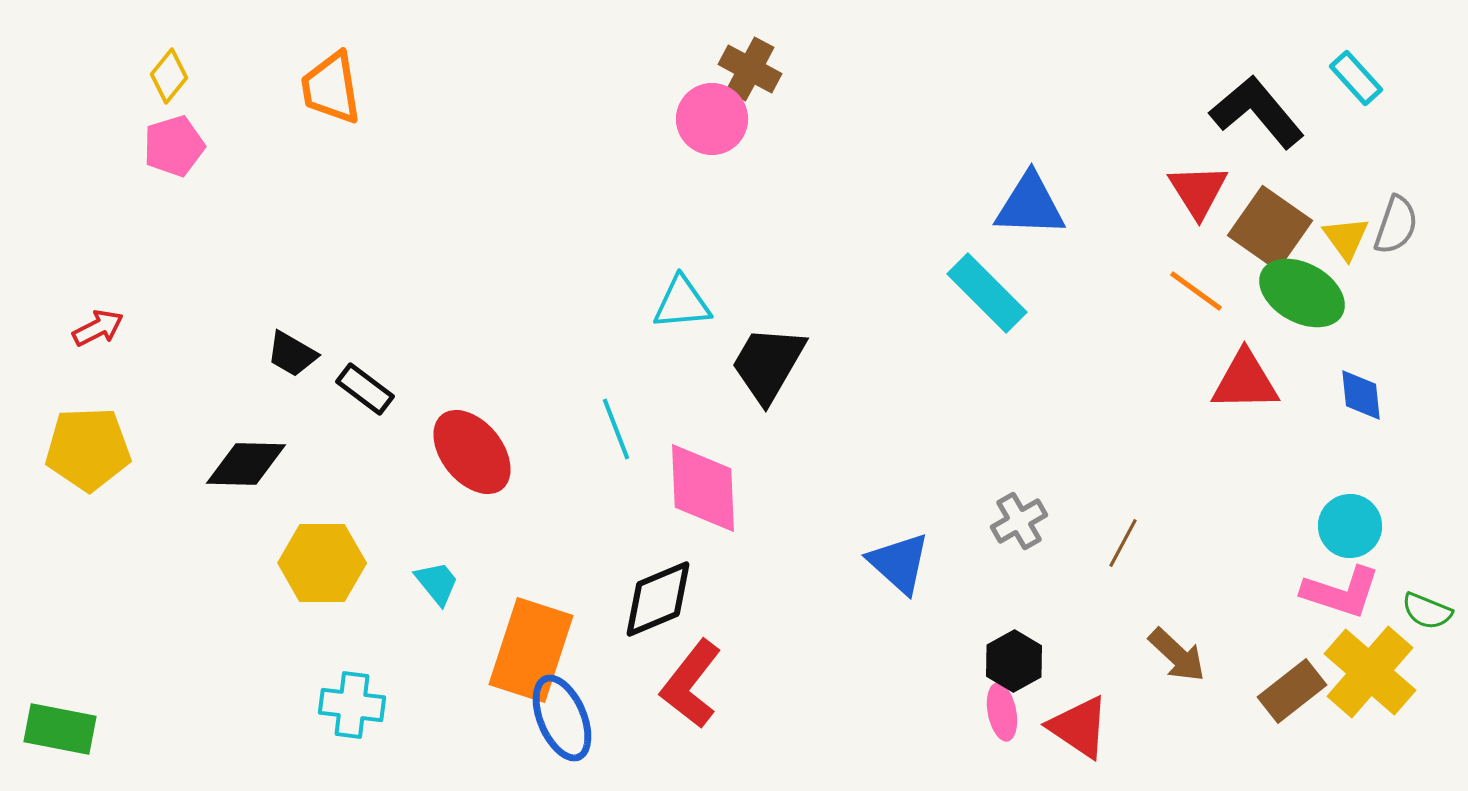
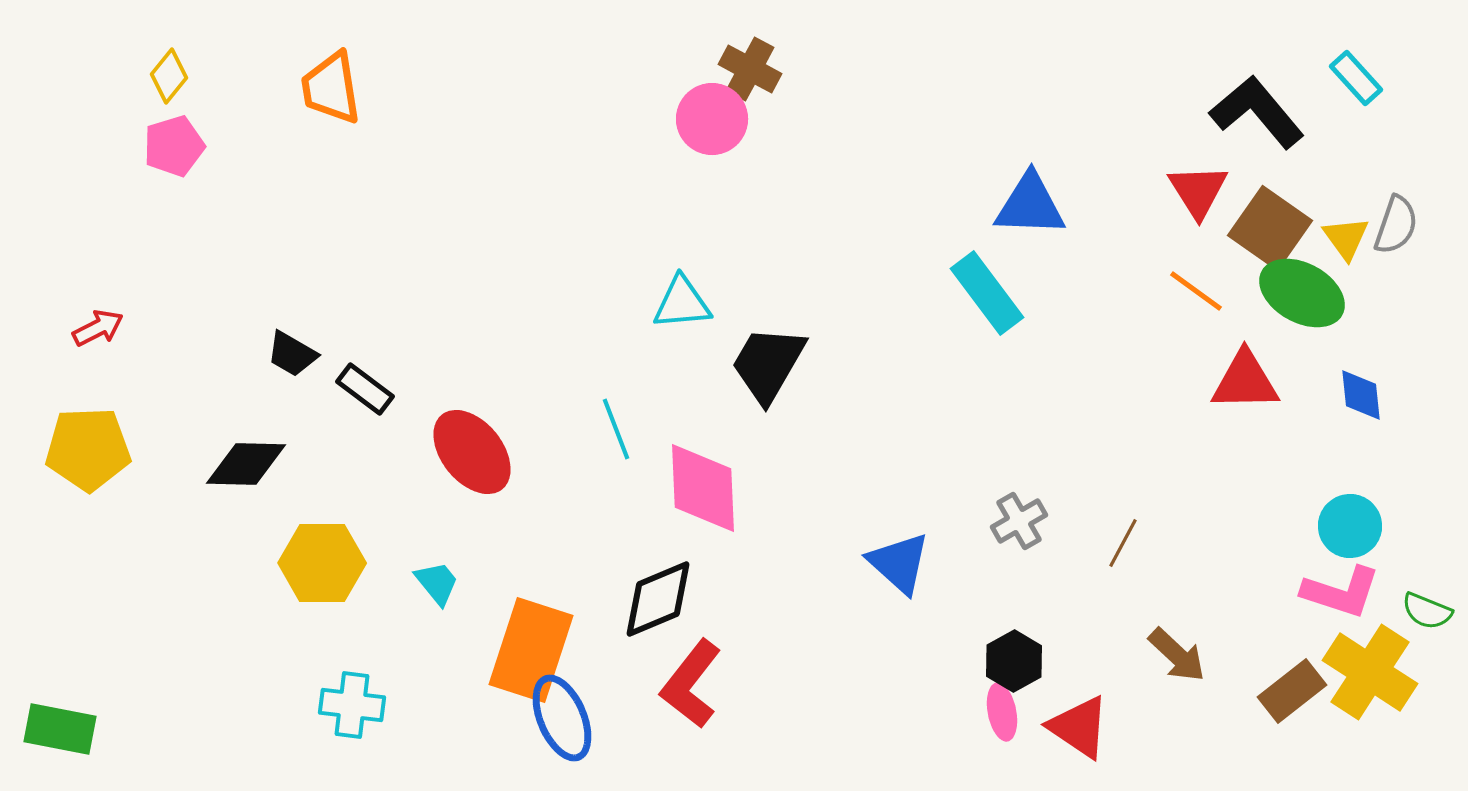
cyan rectangle at (987, 293): rotated 8 degrees clockwise
yellow cross at (1370, 672): rotated 8 degrees counterclockwise
